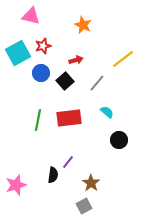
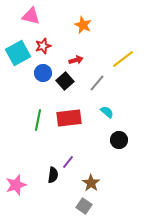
blue circle: moved 2 px right
gray square: rotated 28 degrees counterclockwise
